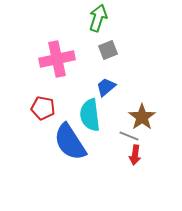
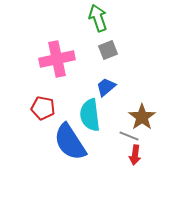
green arrow: rotated 36 degrees counterclockwise
